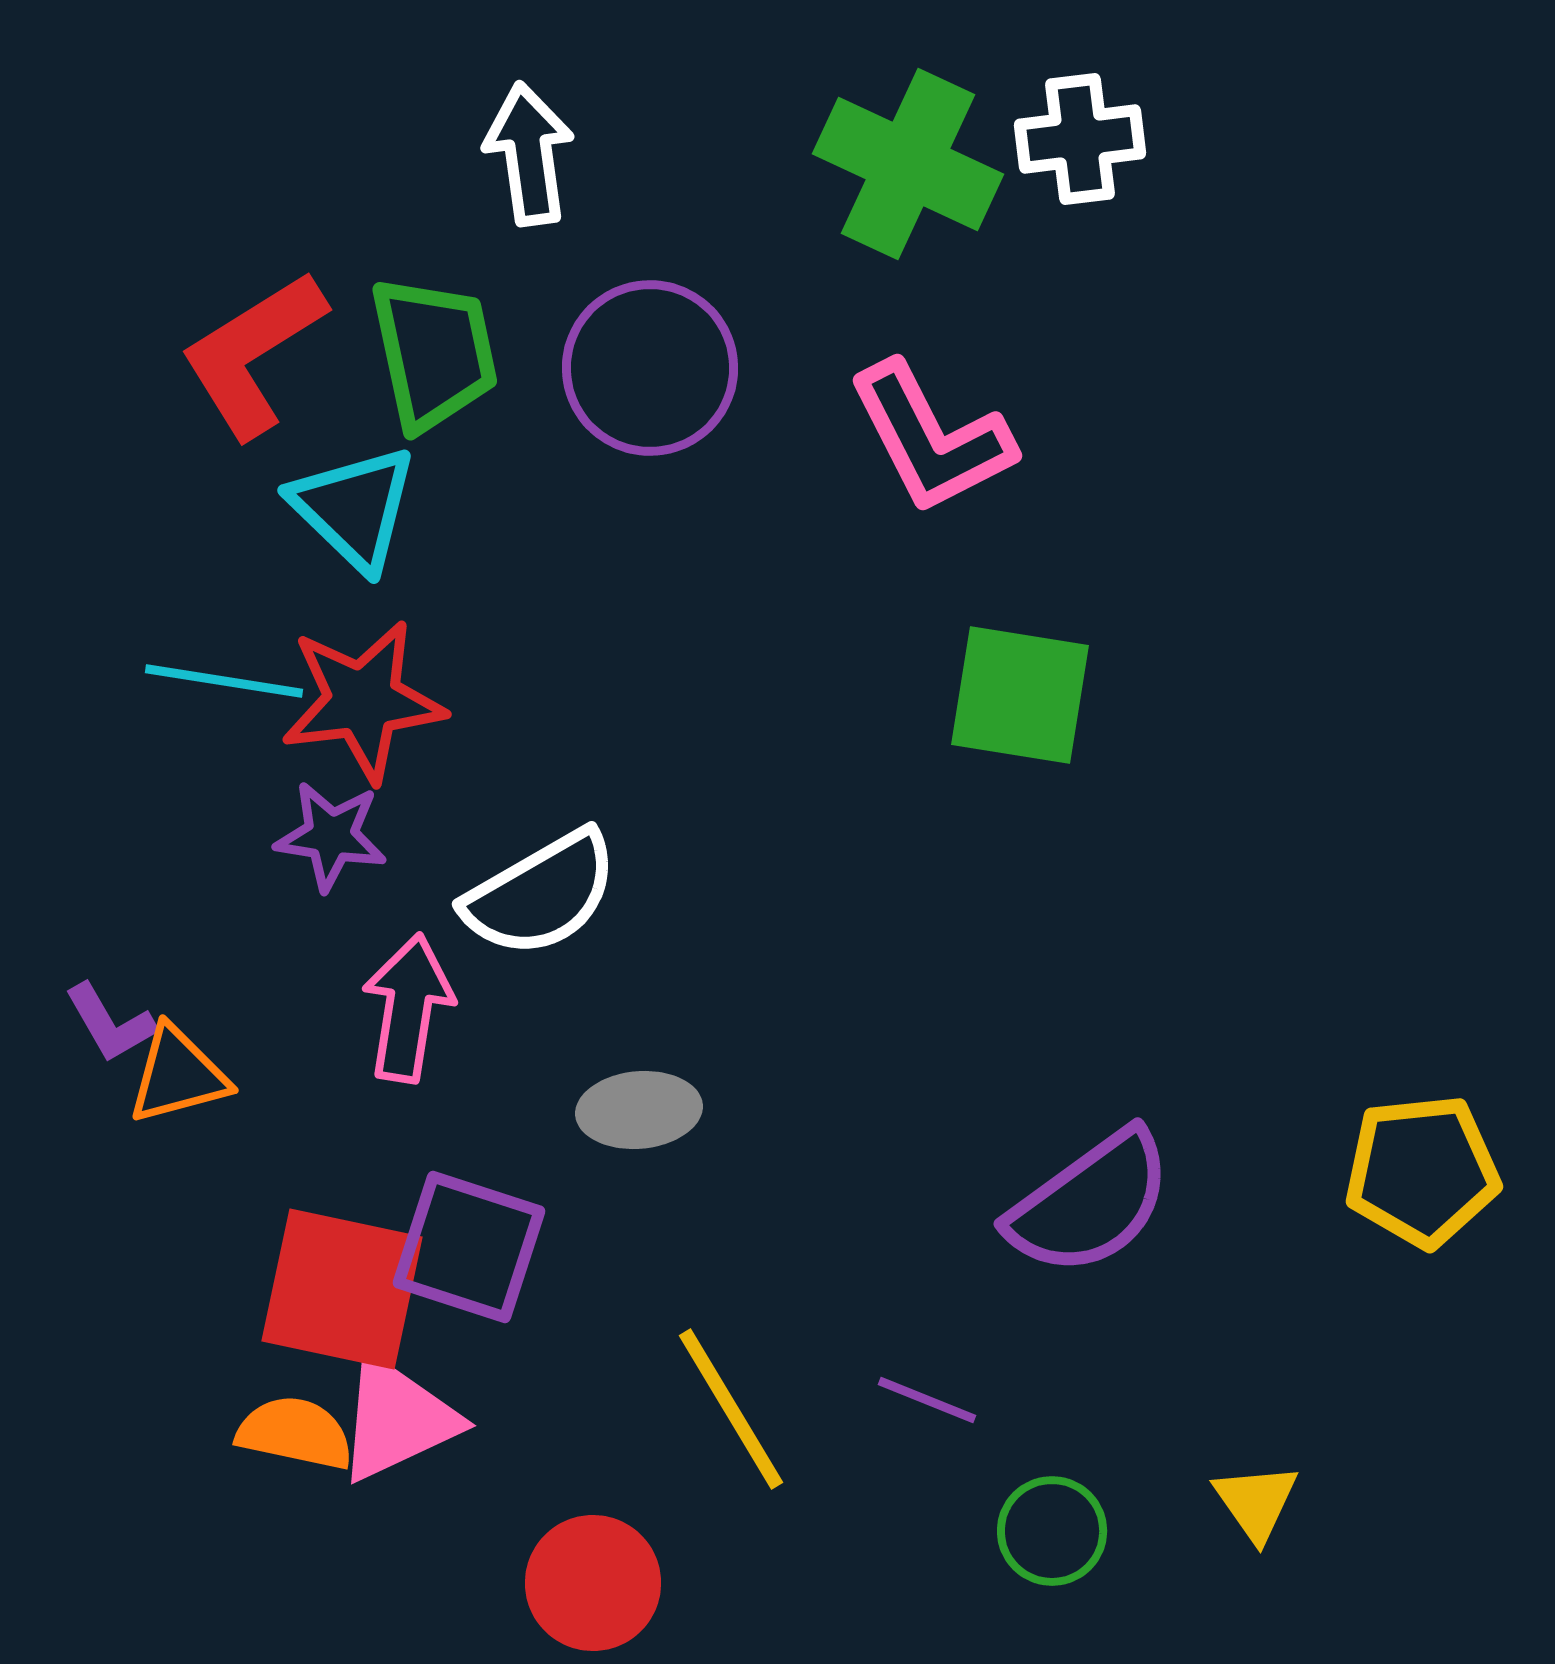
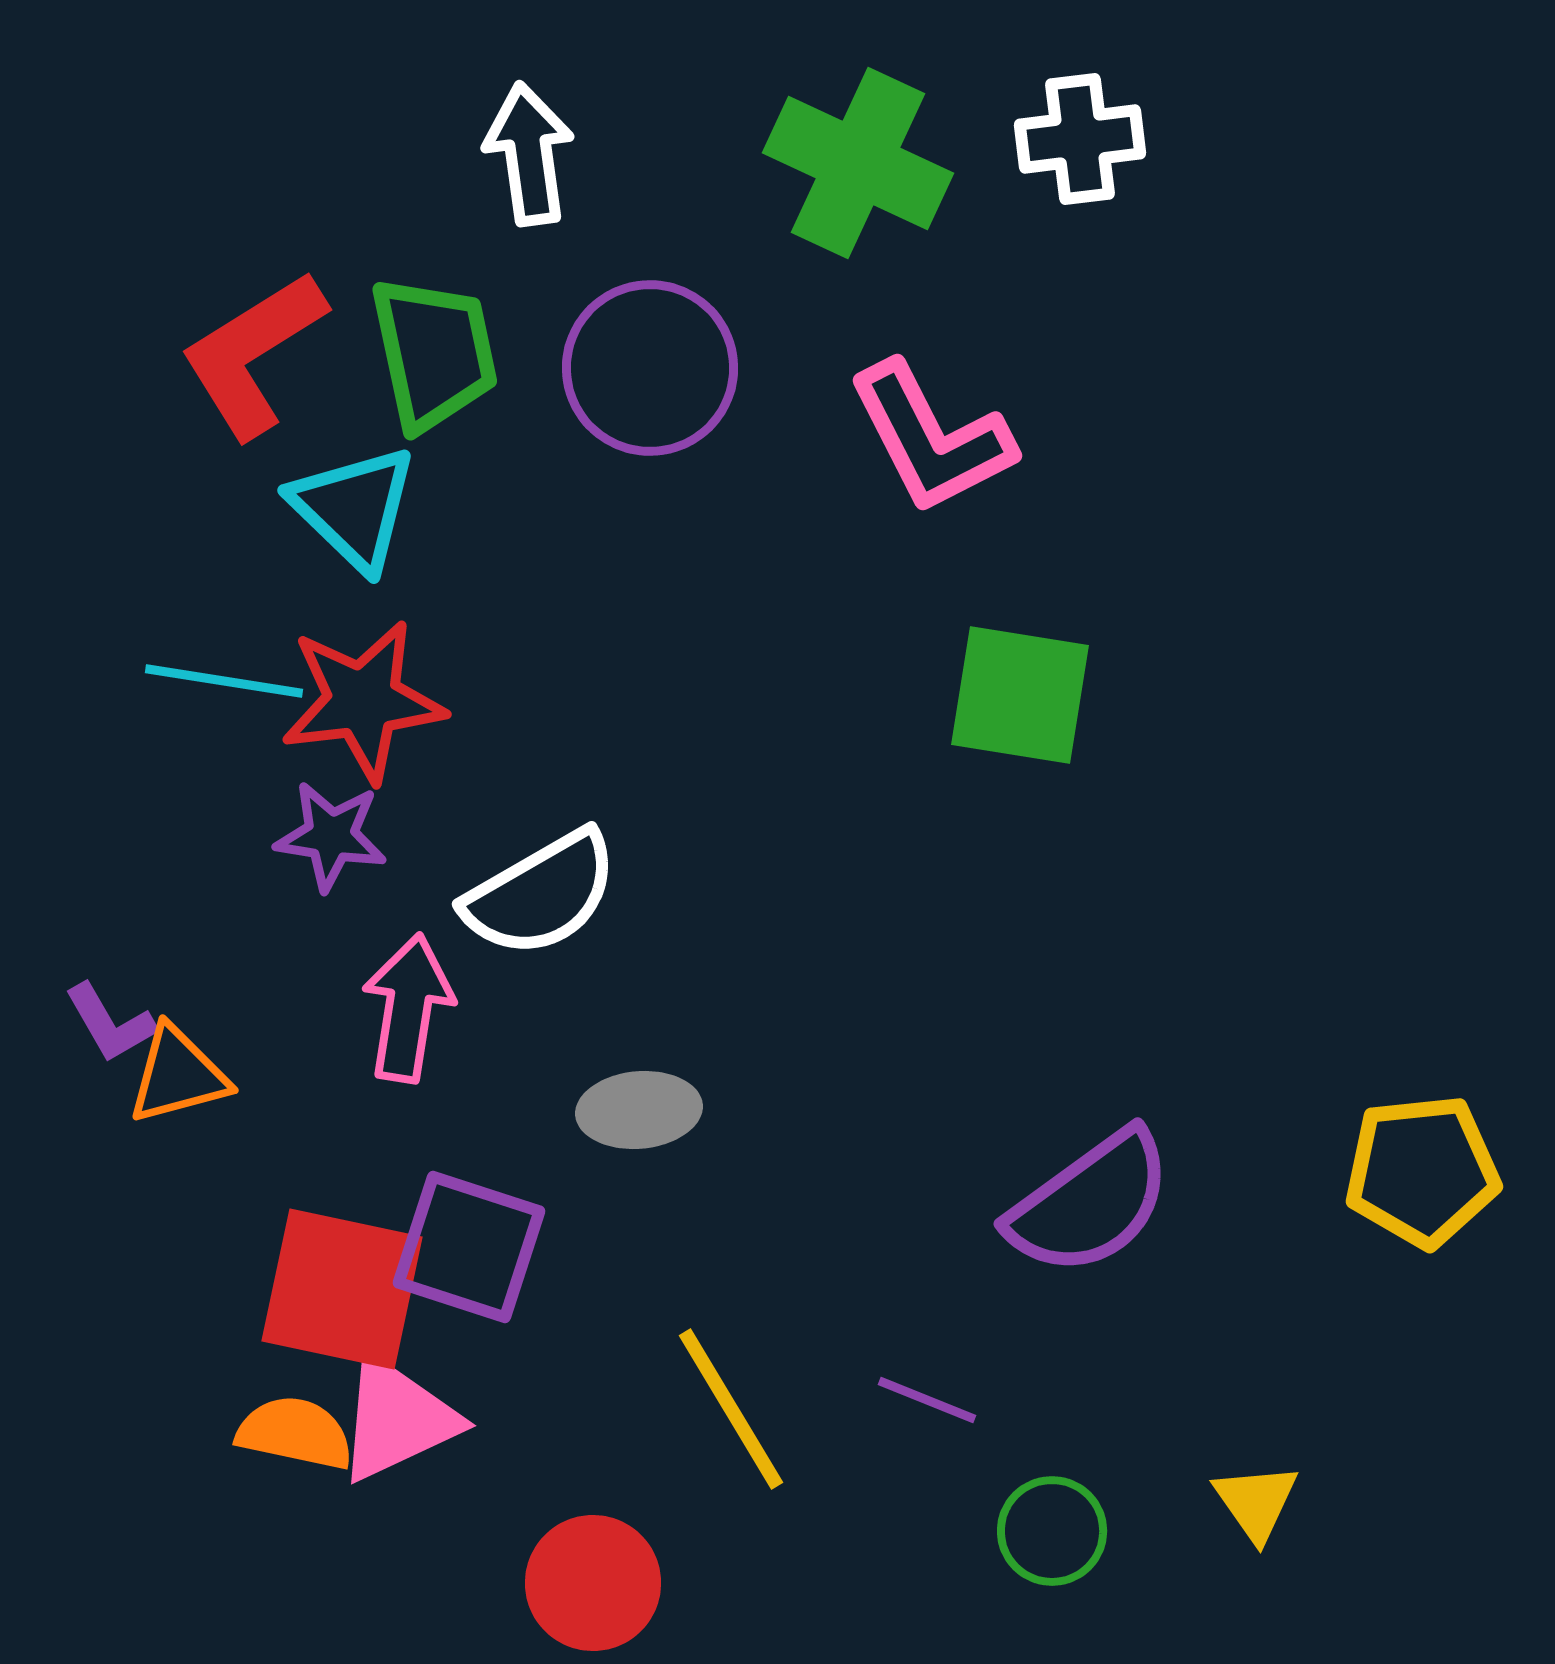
green cross: moved 50 px left, 1 px up
